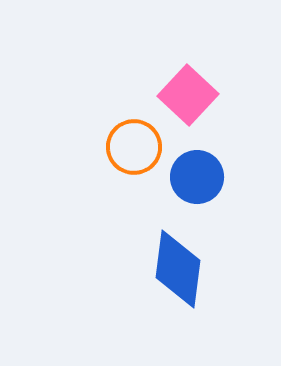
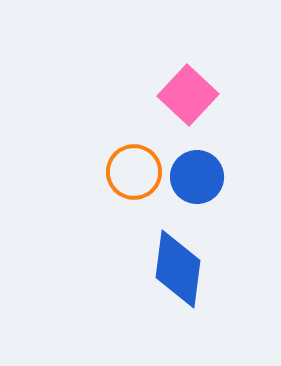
orange circle: moved 25 px down
